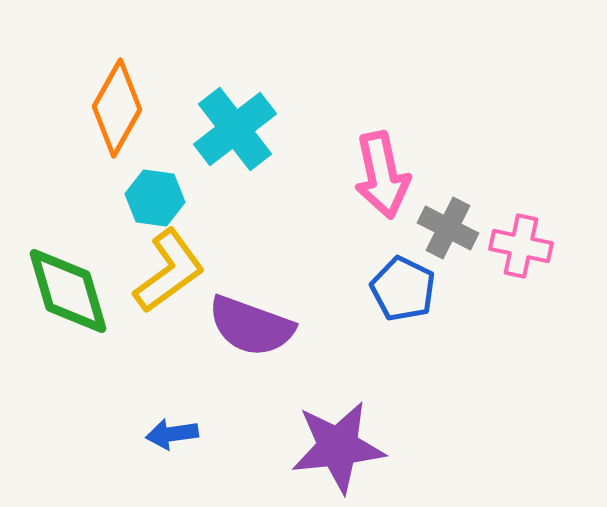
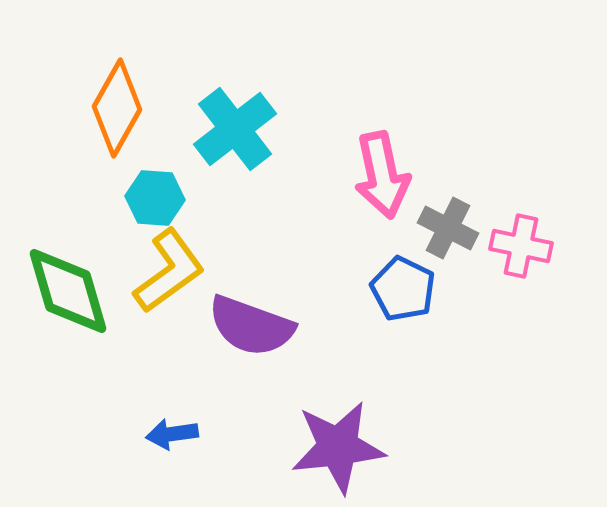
cyan hexagon: rotated 4 degrees counterclockwise
